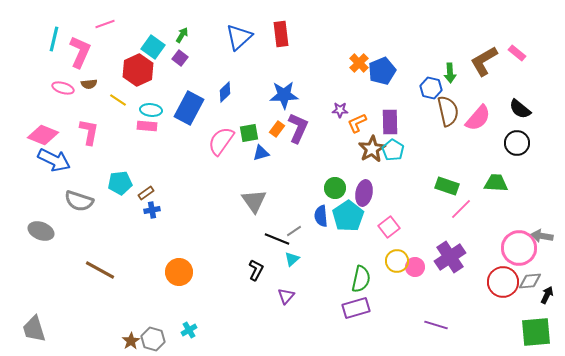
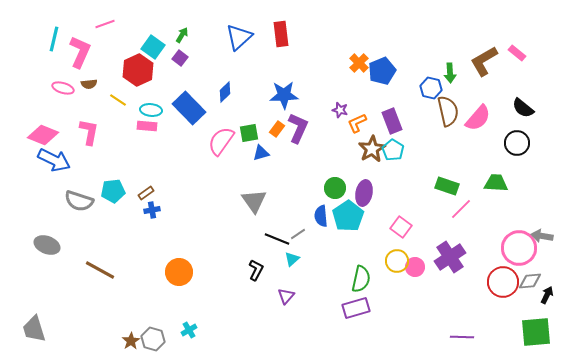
blue rectangle at (189, 108): rotated 72 degrees counterclockwise
black semicircle at (520, 109): moved 3 px right, 1 px up
purple star at (340, 110): rotated 14 degrees clockwise
purple rectangle at (390, 122): moved 2 px right, 1 px up; rotated 20 degrees counterclockwise
cyan pentagon at (120, 183): moved 7 px left, 8 px down
pink square at (389, 227): moved 12 px right; rotated 15 degrees counterclockwise
gray ellipse at (41, 231): moved 6 px right, 14 px down
gray line at (294, 231): moved 4 px right, 3 px down
purple line at (436, 325): moved 26 px right, 12 px down; rotated 15 degrees counterclockwise
